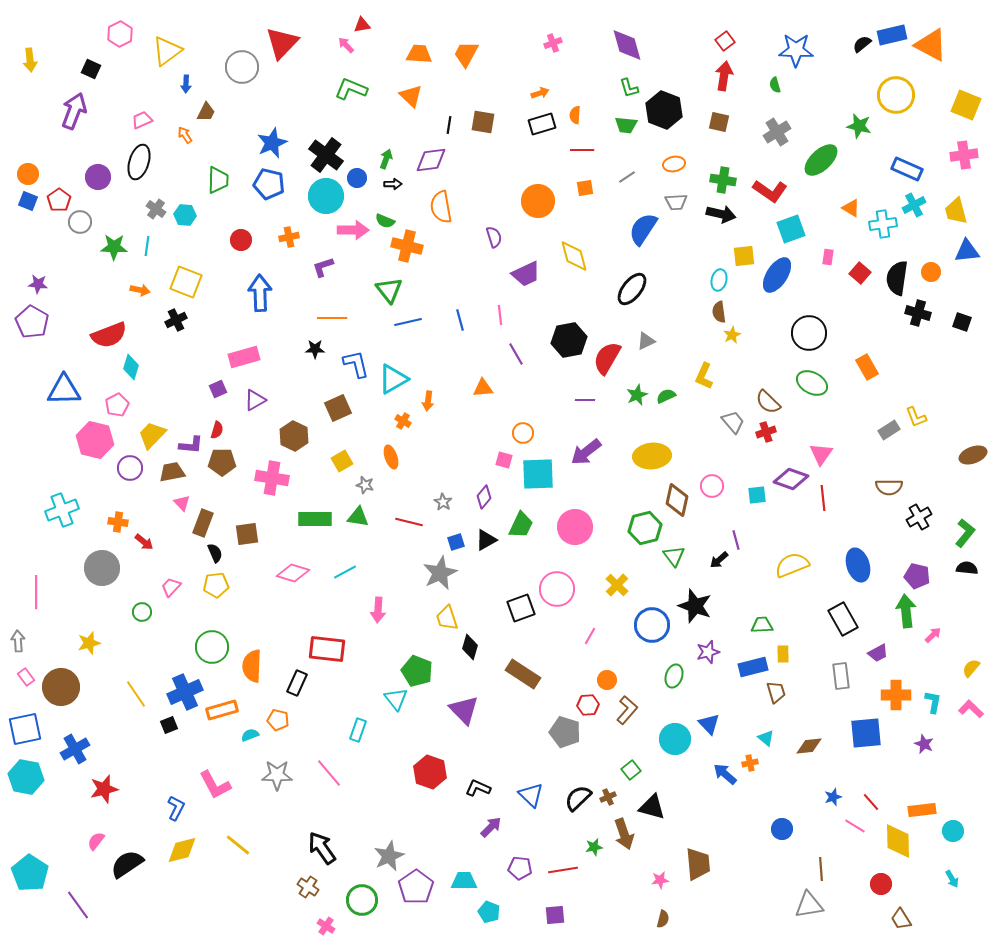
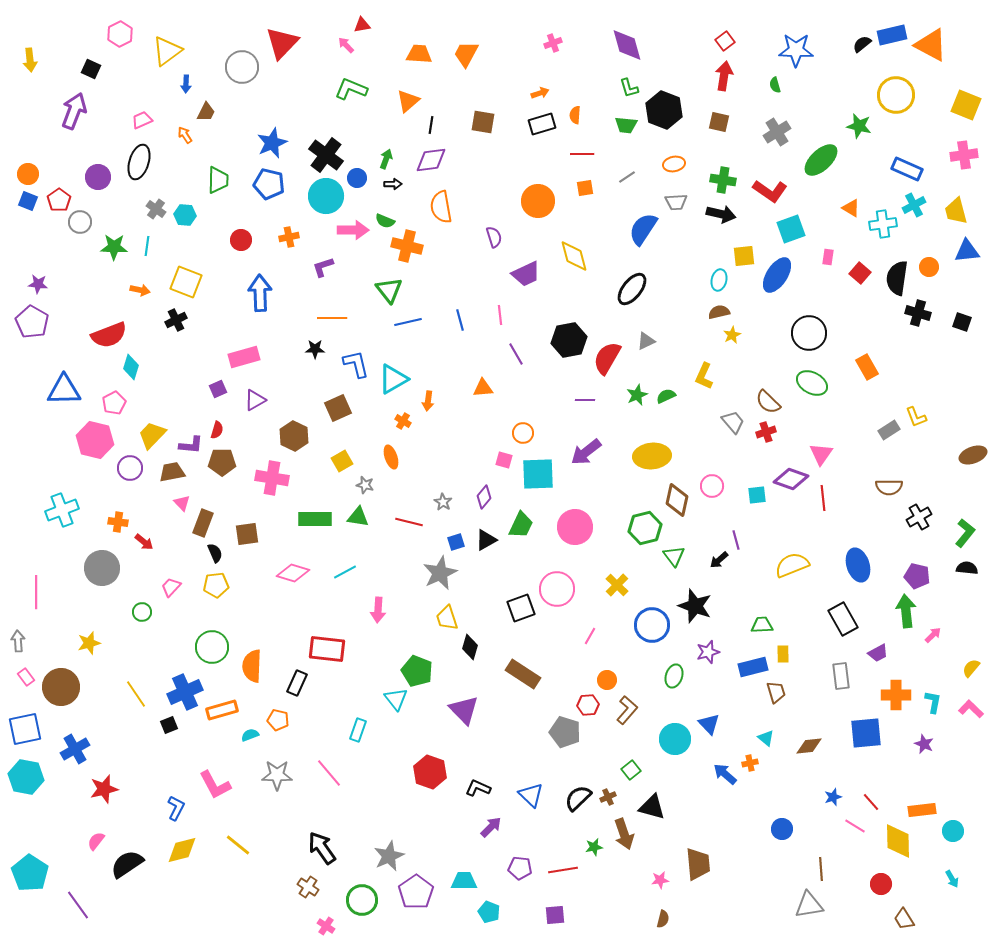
orange triangle at (411, 96): moved 3 px left, 5 px down; rotated 35 degrees clockwise
black line at (449, 125): moved 18 px left
red line at (582, 150): moved 4 px down
orange circle at (931, 272): moved 2 px left, 5 px up
brown semicircle at (719, 312): rotated 85 degrees clockwise
pink pentagon at (117, 405): moved 3 px left, 2 px up
purple pentagon at (416, 887): moved 5 px down
brown trapezoid at (901, 919): moved 3 px right
